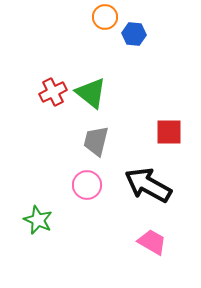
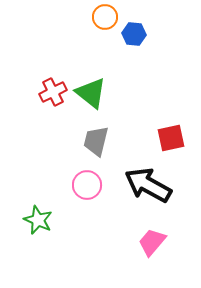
red square: moved 2 px right, 6 px down; rotated 12 degrees counterclockwise
pink trapezoid: rotated 80 degrees counterclockwise
